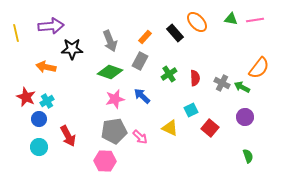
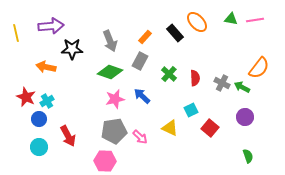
green cross: rotated 14 degrees counterclockwise
